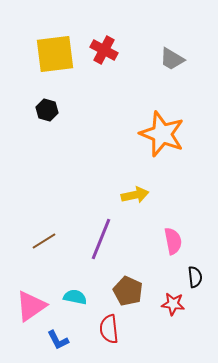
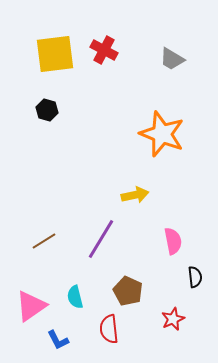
purple line: rotated 9 degrees clockwise
cyan semicircle: rotated 115 degrees counterclockwise
red star: moved 15 px down; rotated 30 degrees counterclockwise
